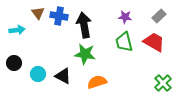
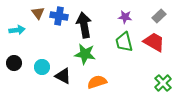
cyan circle: moved 4 px right, 7 px up
